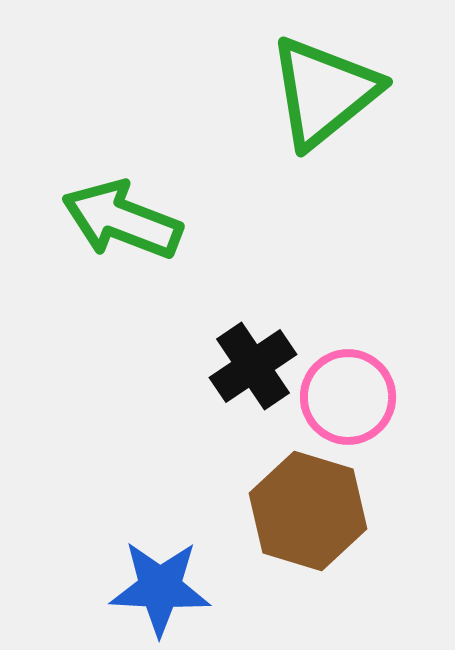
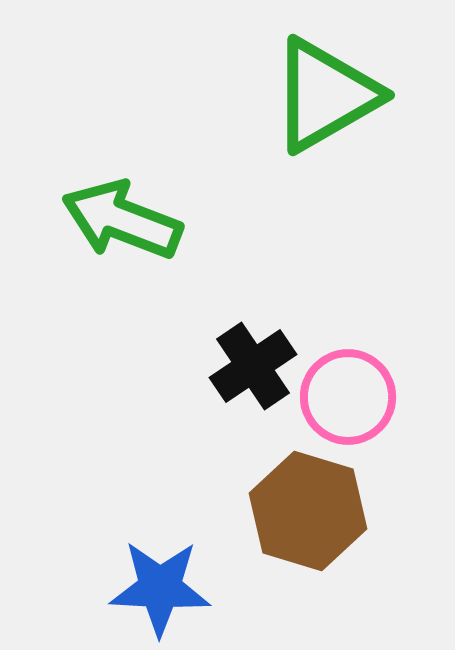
green triangle: moved 1 px right, 3 px down; rotated 9 degrees clockwise
